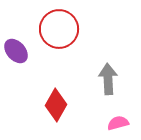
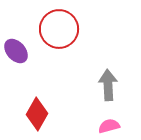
gray arrow: moved 6 px down
red diamond: moved 19 px left, 9 px down
pink semicircle: moved 9 px left, 3 px down
